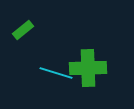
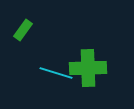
green rectangle: rotated 15 degrees counterclockwise
